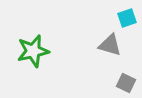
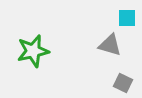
cyan square: rotated 18 degrees clockwise
gray square: moved 3 px left
